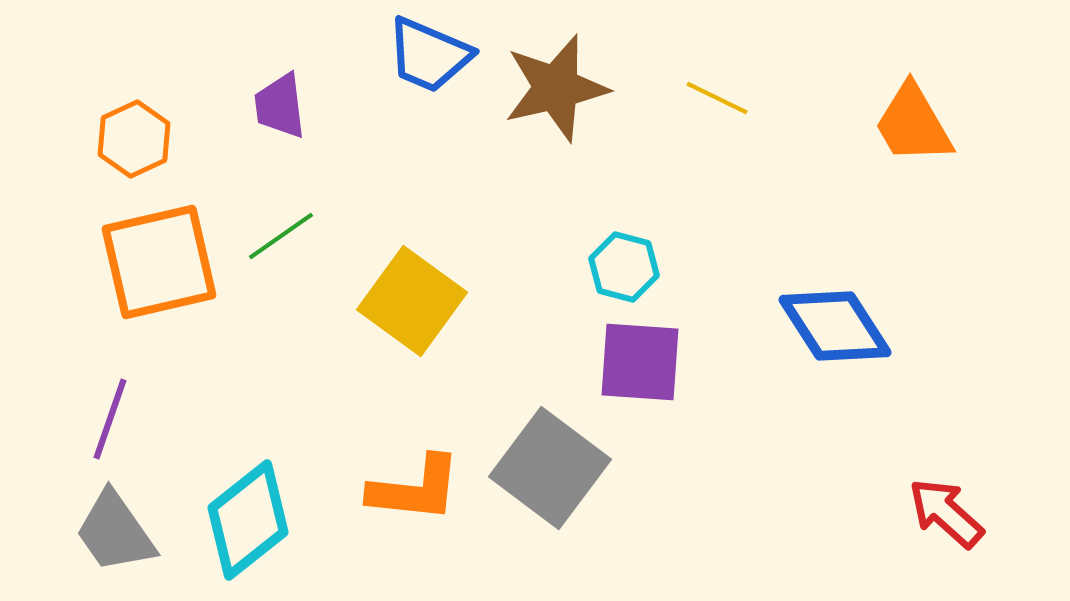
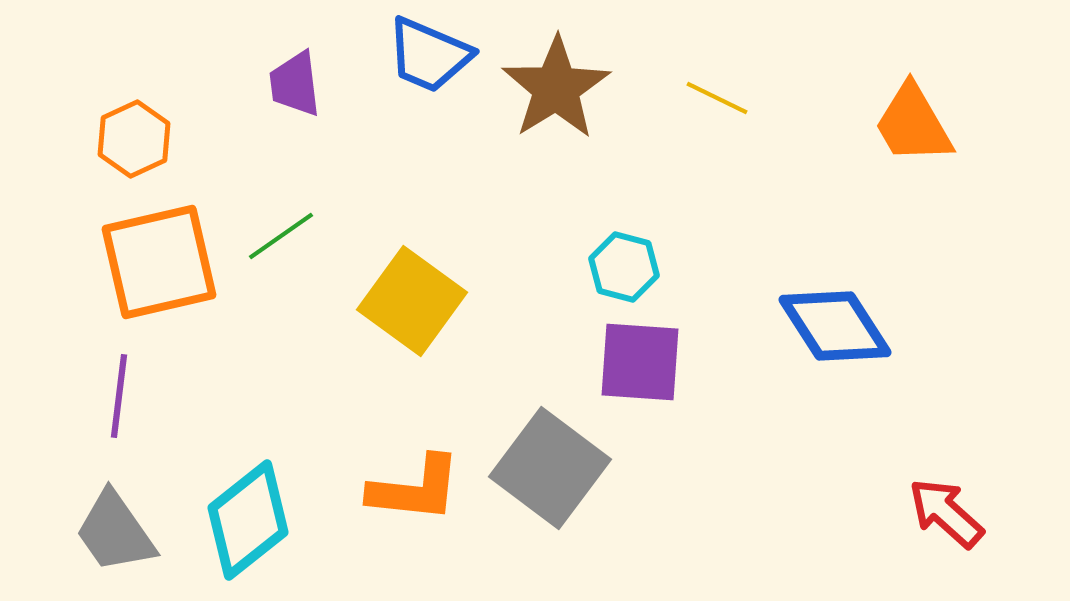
brown star: rotated 19 degrees counterclockwise
purple trapezoid: moved 15 px right, 22 px up
purple line: moved 9 px right, 23 px up; rotated 12 degrees counterclockwise
